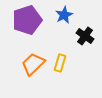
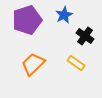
yellow rectangle: moved 16 px right; rotated 72 degrees counterclockwise
